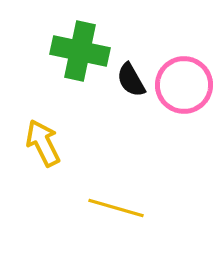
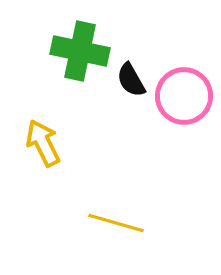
pink circle: moved 11 px down
yellow line: moved 15 px down
